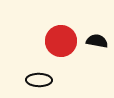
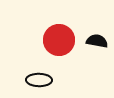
red circle: moved 2 px left, 1 px up
